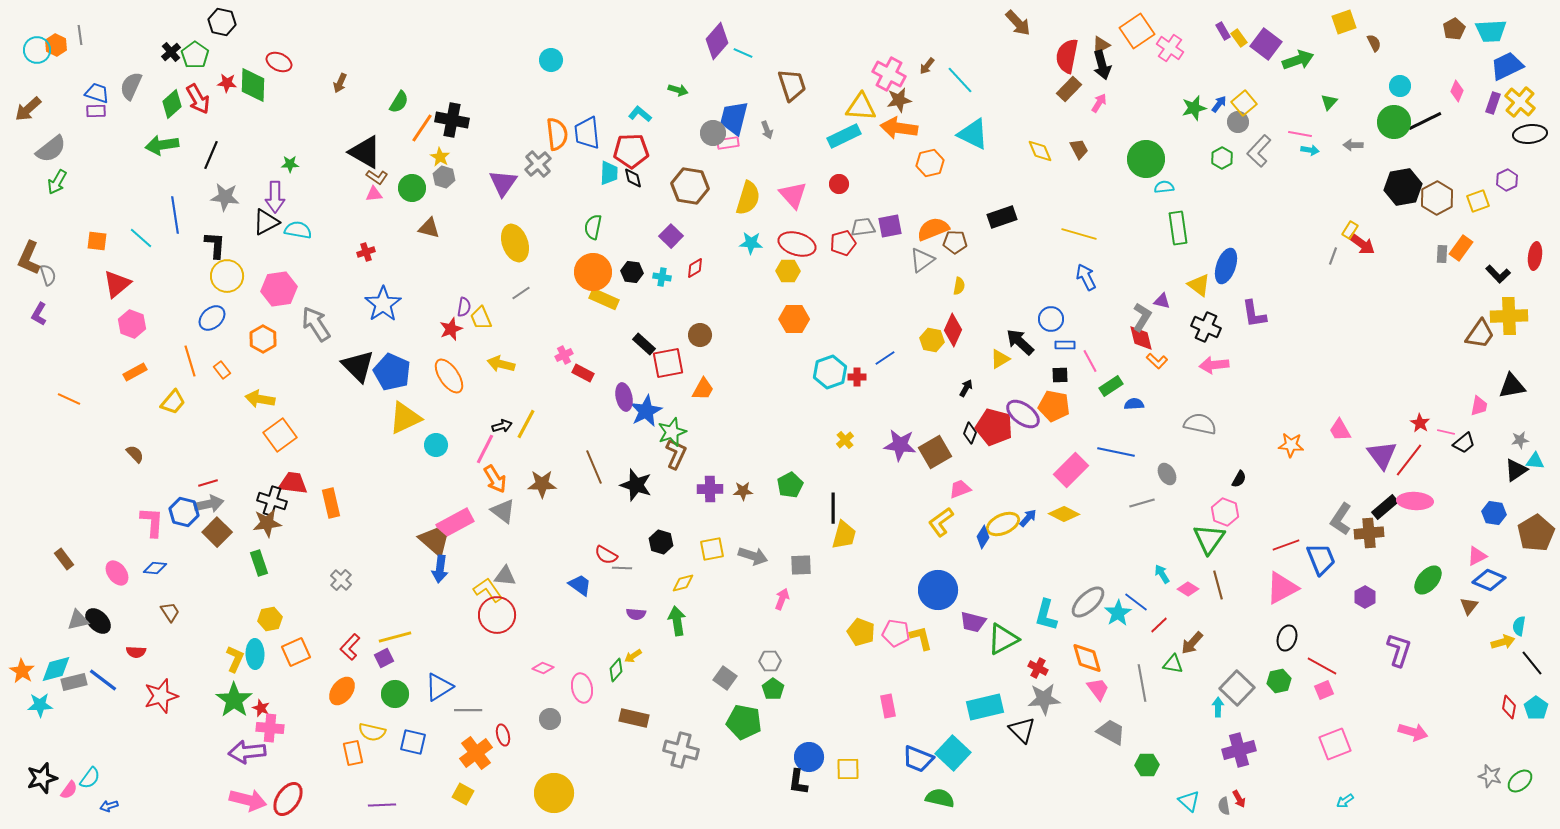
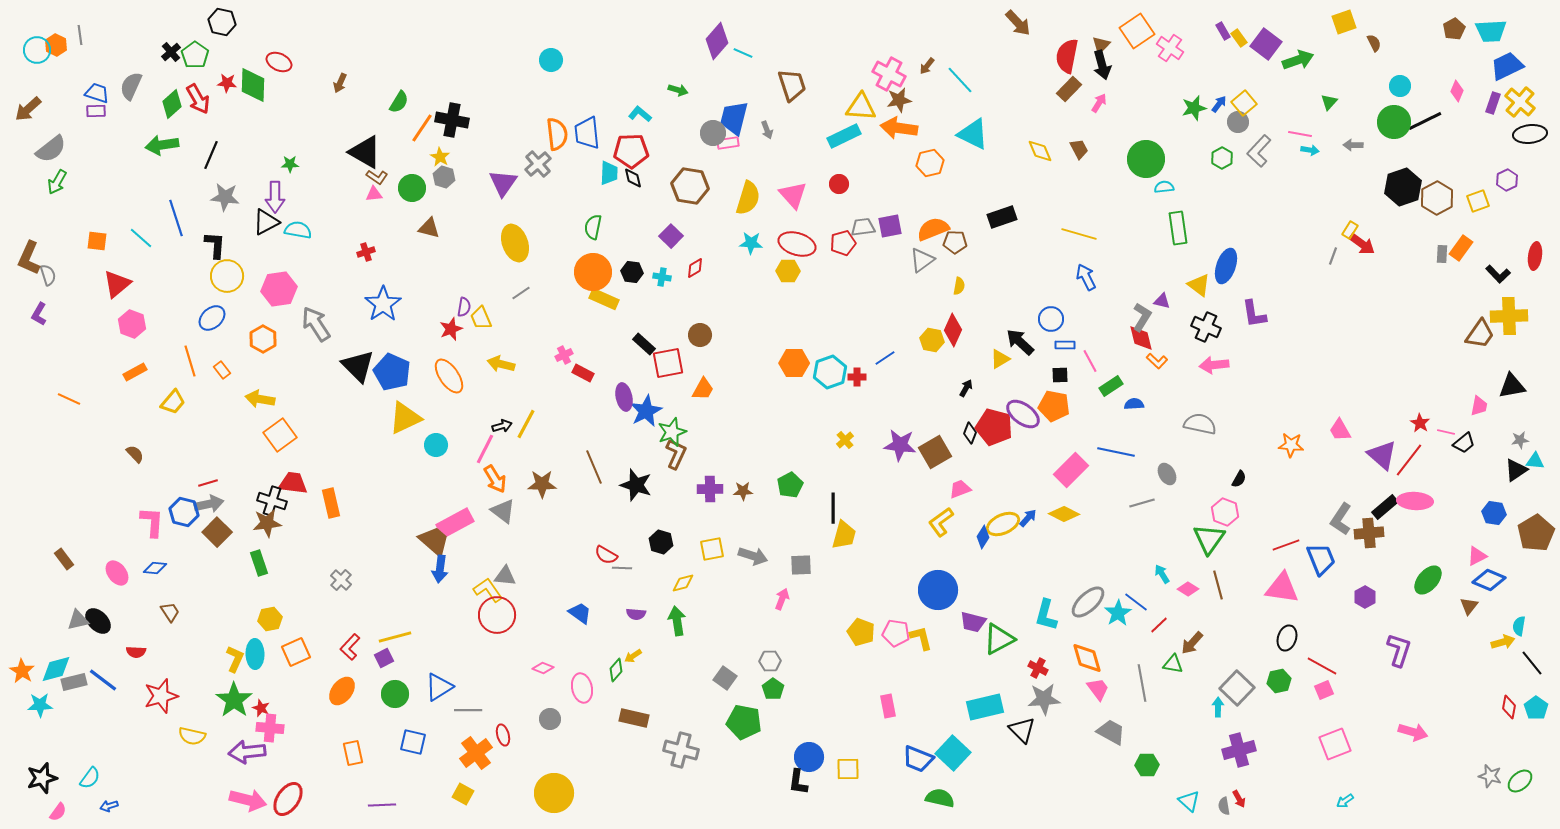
brown triangle at (1101, 45): rotated 18 degrees counterclockwise
black hexagon at (1403, 187): rotated 9 degrees counterclockwise
blue line at (175, 215): moved 1 px right, 3 px down; rotated 9 degrees counterclockwise
orange hexagon at (794, 319): moved 44 px down
purple triangle at (1382, 455): rotated 12 degrees counterclockwise
blue trapezoid at (580, 585): moved 28 px down
pink triangle at (1282, 588): rotated 36 degrees clockwise
green triangle at (1003, 639): moved 4 px left
yellow semicircle at (372, 732): moved 180 px left, 4 px down
pink semicircle at (69, 790): moved 11 px left, 22 px down
